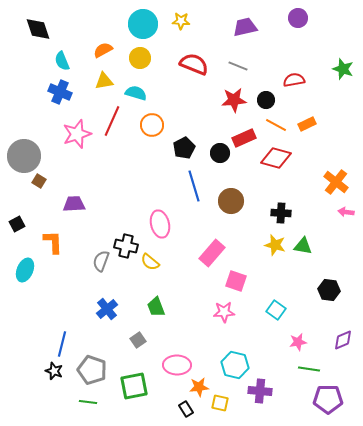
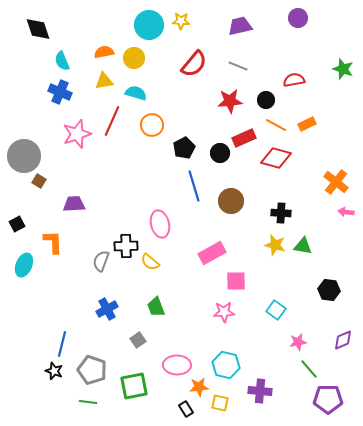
cyan circle at (143, 24): moved 6 px right, 1 px down
purple trapezoid at (245, 27): moved 5 px left, 1 px up
orange semicircle at (103, 50): moved 1 px right, 2 px down; rotated 18 degrees clockwise
yellow circle at (140, 58): moved 6 px left
red semicircle at (194, 64): rotated 108 degrees clockwise
red star at (234, 100): moved 4 px left, 1 px down
black cross at (126, 246): rotated 15 degrees counterclockwise
pink rectangle at (212, 253): rotated 20 degrees clockwise
cyan ellipse at (25, 270): moved 1 px left, 5 px up
pink square at (236, 281): rotated 20 degrees counterclockwise
blue cross at (107, 309): rotated 10 degrees clockwise
cyan hexagon at (235, 365): moved 9 px left
green line at (309, 369): rotated 40 degrees clockwise
